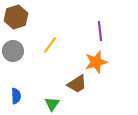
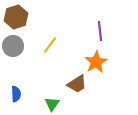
gray circle: moved 5 px up
orange star: rotated 15 degrees counterclockwise
blue semicircle: moved 2 px up
